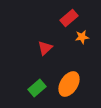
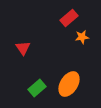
red triangle: moved 22 px left; rotated 21 degrees counterclockwise
